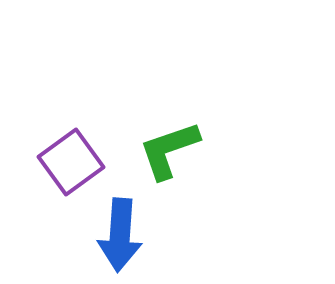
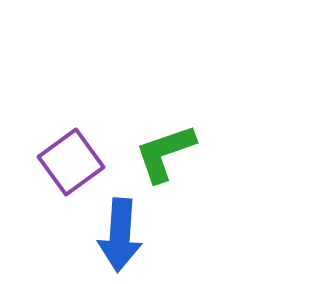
green L-shape: moved 4 px left, 3 px down
